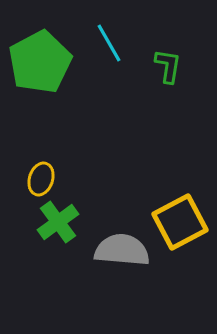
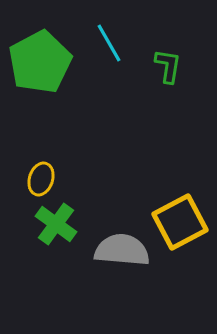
green cross: moved 2 px left, 2 px down; rotated 18 degrees counterclockwise
